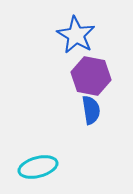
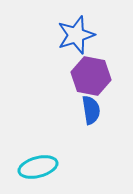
blue star: rotated 24 degrees clockwise
